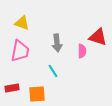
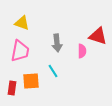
red triangle: moved 1 px up
red rectangle: rotated 72 degrees counterclockwise
orange square: moved 6 px left, 13 px up
